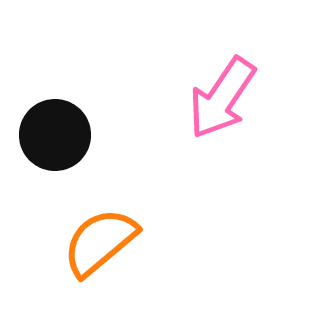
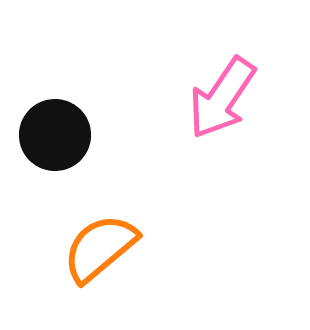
orange semicircle: moved 6 px down
